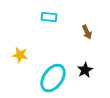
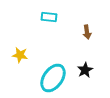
brown arrow: rotated 16 degrees clockwise
